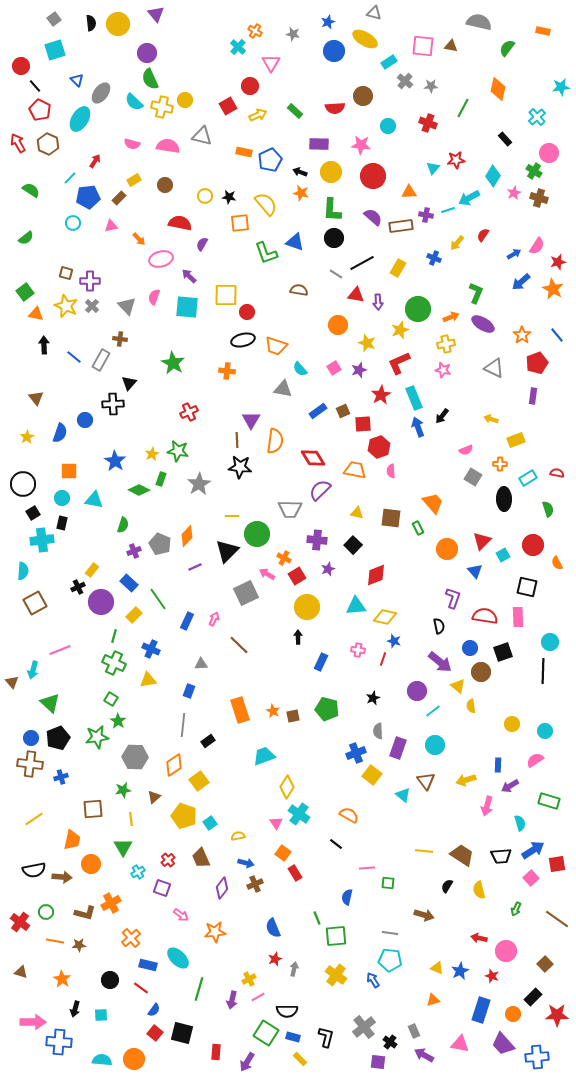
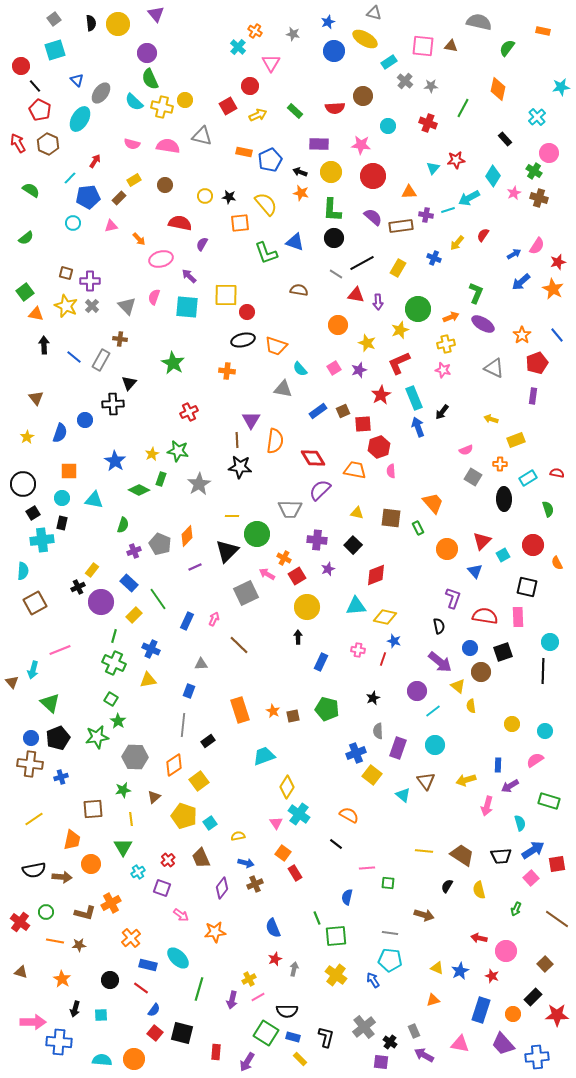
black arrow at (442, 416): moved 4 px up
purple square at (378, 1062): moved 3 px right
